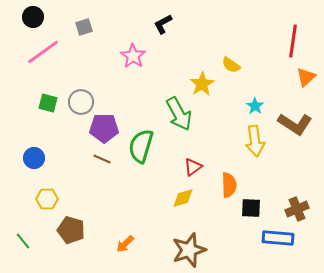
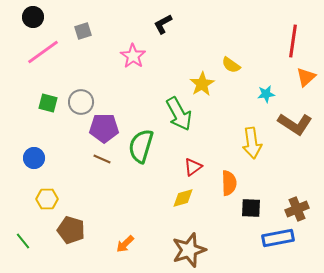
gray square: moved 1 px left, 4 px down
cyan star: moved 11 px right, 12 px up; rotated 30 degrees clockwise
yellow arrow: moved 3 px left, 2 px down
orange semicircle: moved 2 px up
blue rectangle: rotated 16 degrees counterclockwise
